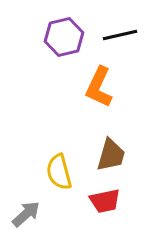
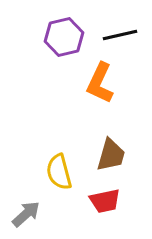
orange L-shape: moved 1 px right, 4 px up
